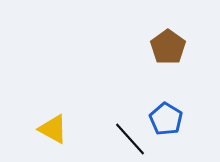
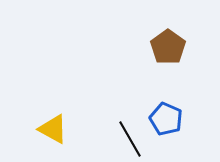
blue pentagon: rotated 8 degrees counterclockwise
black line: rotated 12 degrees clockwise
